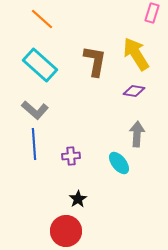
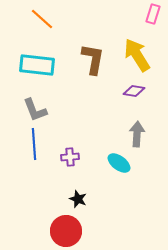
pink rectangle: moved 1 px right, 1 px down
yellow arrow: moved 1 px right, 1 px down
brown L-shape: moved 2 px left, 2 px up
cyan rectangle: moved 3 px left; rotated 36 degrees counterclockwise
gray L-shape: rotated 28 degrees clockwise
purple cross: moved 1 px left, 1 px down
cyan ellipse: rotated 15 degrees counterclockwise
black star: rotated 18 degrees counterclockwise
